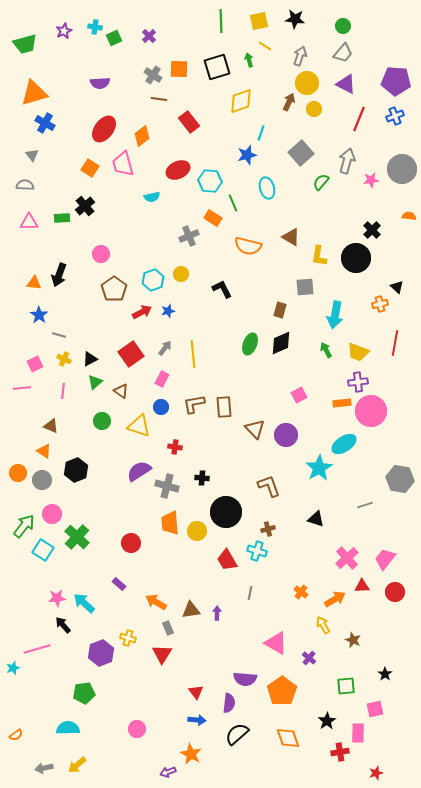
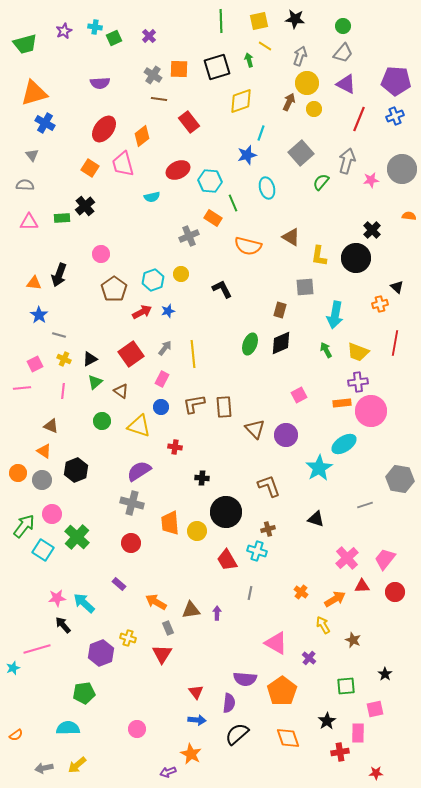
gray cross at (167, 486): moved 35 px left, 17 px down
red star at (376, 773): rotated 16 degrees clockwise
